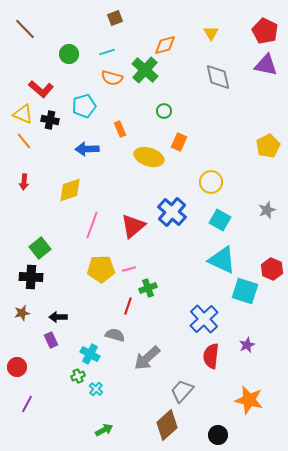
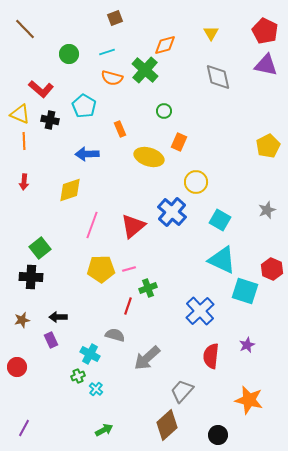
cyan pentagon at (84, 106): rotated 25 degrees counterclockwise
yellow triangle at (23, 114): moved 3 px left
orange line at (24, 141): rotated 36 degrees clockwise
blue arrow at (87, 149): moved 5 px down
yellow circle at (211, 182): moved 15 px left
brown star at (22, 313): moved 7 px down
blue cross at (204, 319): moved 4 px left, 8 px up
purple line at (27, 404): moved 3 px left, 24 px down
